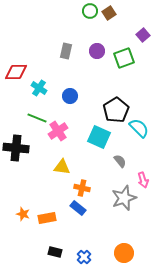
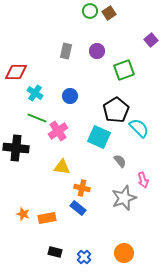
purple square: moved 8 px right, 5 px down
green square: moved 12 px down
cyan cross: moved 4 px left, 5 px down
